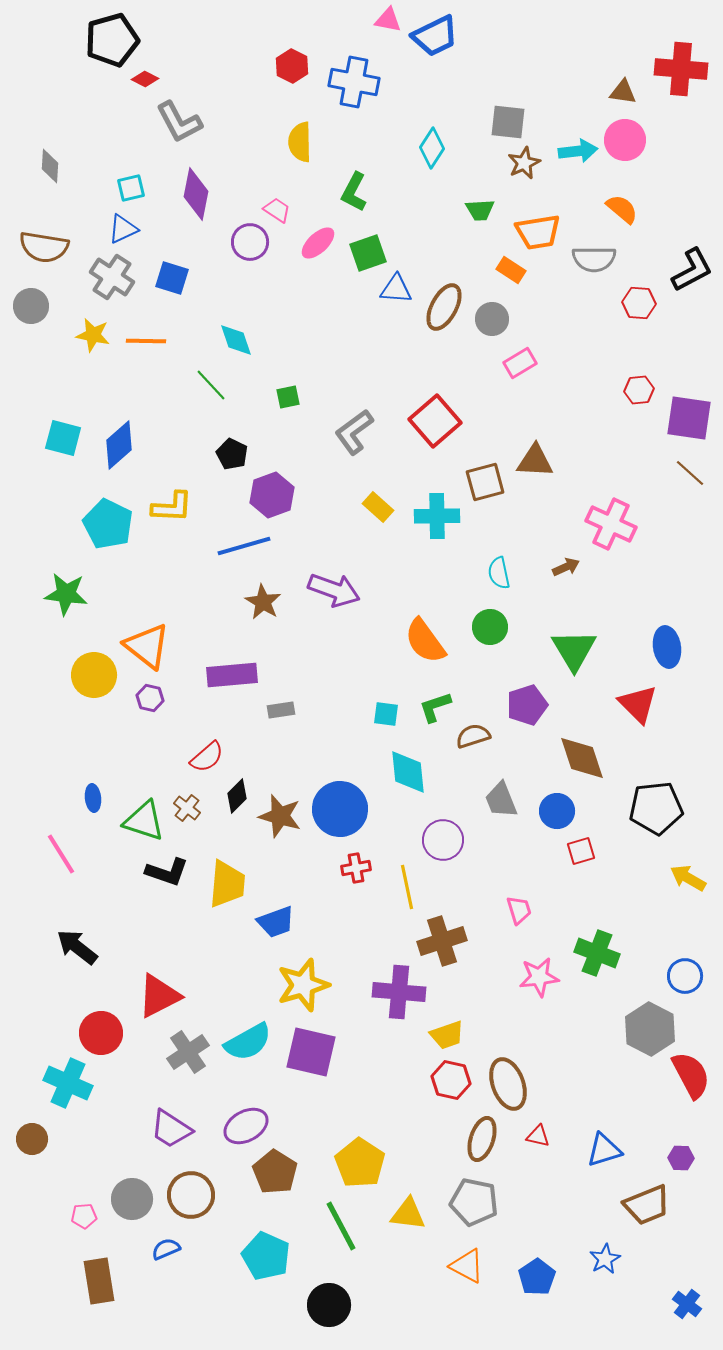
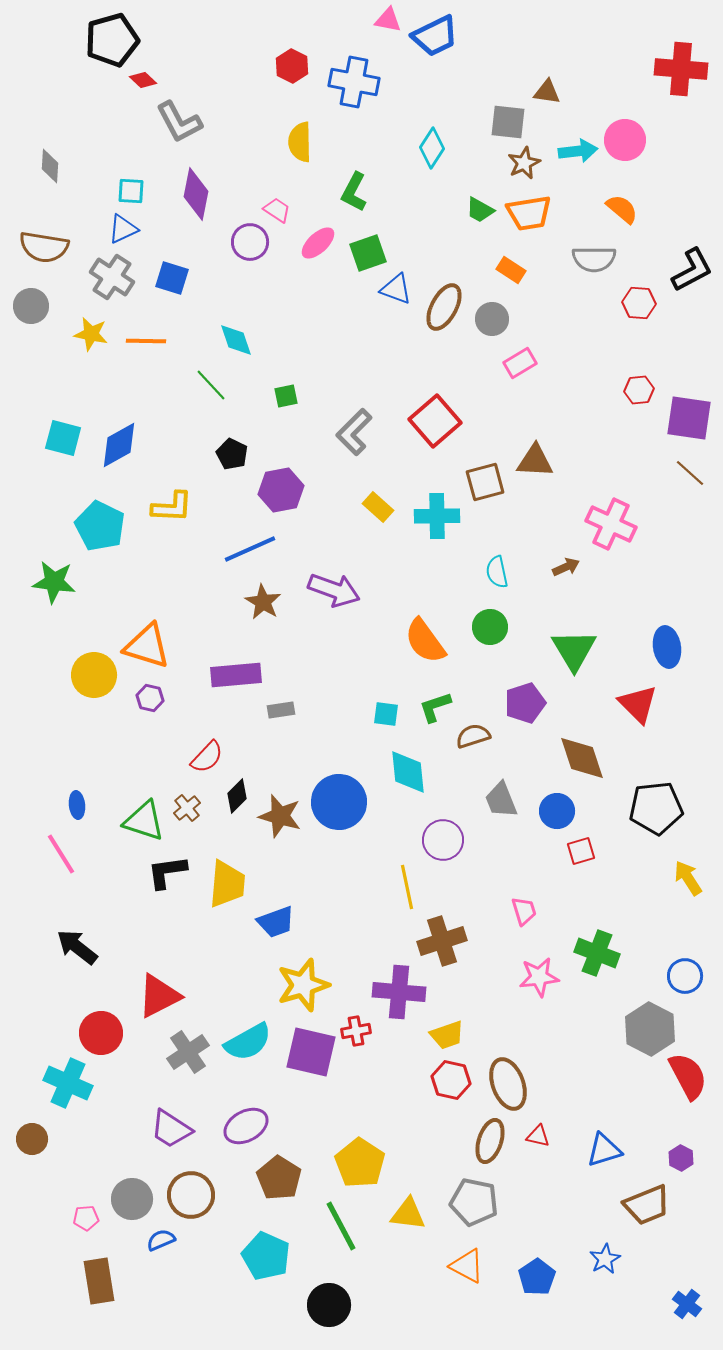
red diamond at (145, 79): moved 2 px left, 1 px down; rotated 16 degrees clockwise
brown triangle at (623, 92): moved 76 px left
cyan square at (131, 188): moved 3 px down; rotated 16 degrees clockwise
green trapezoid at (480, 210): rotated 32 degrees clockwise
orange trapezoid at (538, 232): moved 9 px left, 19 px up
blue triangle at (396, 289): rotated 16 degrees clockwise
yellow star at (93, 335): moved 2 px left, 1 px up
green square at (288, 397): moved 2 px left, 1 px up
gray L-shape at (354, 432): rotated 9 degrees counterclockwise
blue diamond at (119, 445): rotated 12 degrees clockwise
purple hexagon at (272, 495): moved 9 px right, 5 px up; rotated 9 degrees clockwise
cyan pentagon at (108, 524): moved 8 px left, 2 px down
blue line at (244, 546): moved 6 px right, 3 px down; rotated 8 degrees counterclockwise
cyan semicircle at (499, 573): moved 2 px left, 1 px up
green star at (66, 594): moved 12 px left, 12 px up
orange triangle at (147, 646): rotated 21 degrees counterclockwise
purple rectangle at (232, 675): moved 4 px right
purple pentagon at (527, 705): moved 2 px left, 2 px up
red semicircle at (207, 757): rotated 6 degrees counterclockwise
blue ellipse at (93, 798): moved 16 px left, 7 px down
brown cross at (187, 808): rotated 12 degrees clockwise
blue circle at (340, 809): moved 1 px left, 7 px up
red cross at (356, 868): moved 163 px down
black L-shape at (167, 872): rotated 153 degrees clockwise
yellow arrow at (688, 878): rotated 27 degrees clockwise
pink trapezoid at (519, 910): moved 5 px right, 1 px down
red semicircle at (691, 1075): moved 3 px left, 1 px down
brown ellipse at (482, 1139): moved 8 px right, 2 px down
purple hexagon at (681, 1158): rotated 25 degrees clockwise
brown pentagon at (275, 1172): moved 4 px right, 6 px down
pink pentagon at (84, 1216): moved 2 px right, 2 px down
blue semicircle at (166, 1249): moved 5 px left, 9 px up
